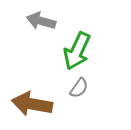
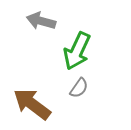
brown arrow: rotated 27 degrees clockwise
